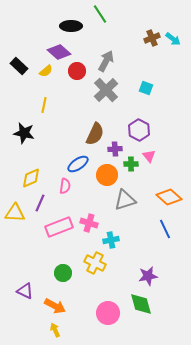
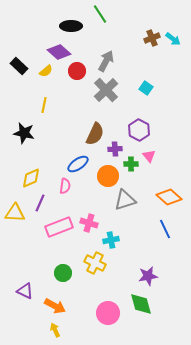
cyan square: rotated 16 degrees clockwise
orange circle: moved 1 px right, 1 px down
